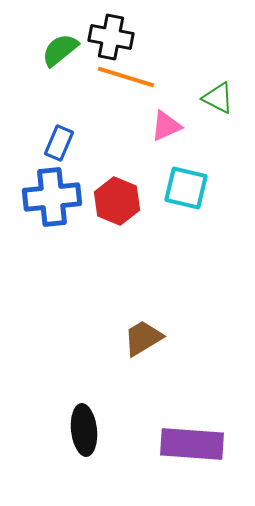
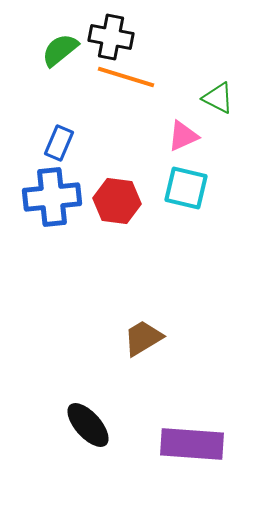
pink triangle: moved 17 px right, 10 px down
red hexagon: rotated 15 degrees counterclockwise
black ellipse: moved 4 px right, 5 px up; rotated 36 degrees counterclockwise
